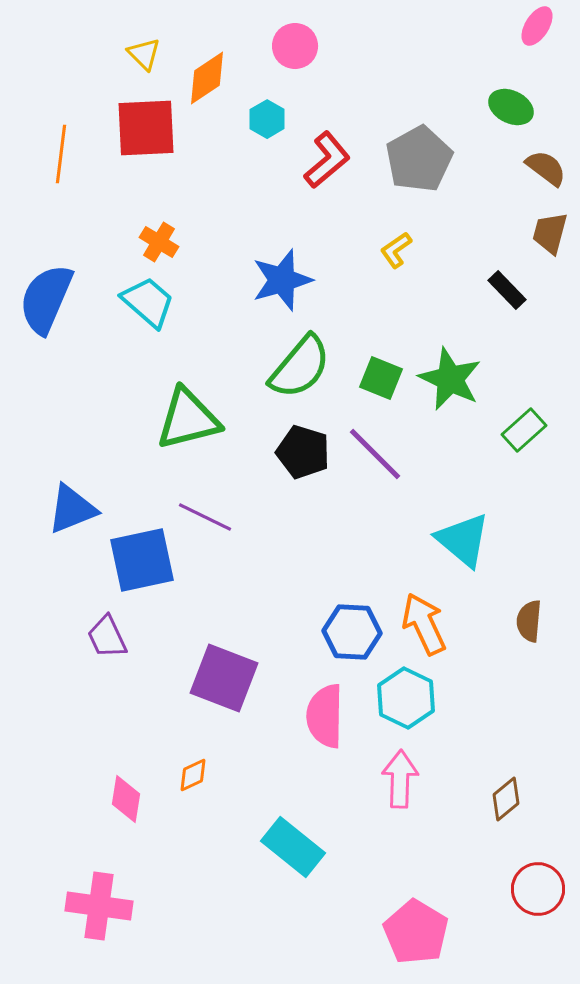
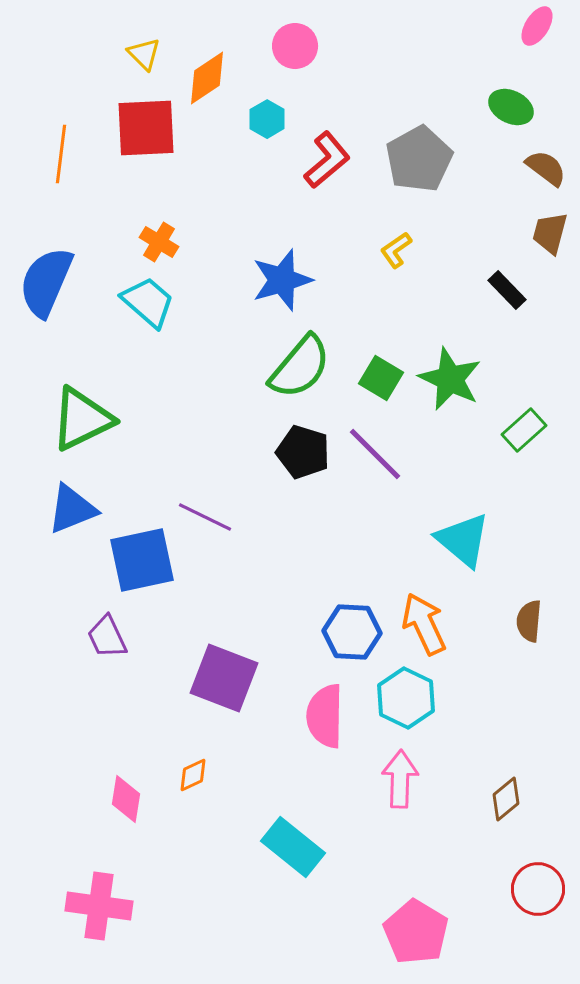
blue semicircle at (46, 299): moved 17 px up
green square at (381, 378): rotated 9 degrees clockwise
green triangle at (188, 419): moved 106 px left; rotated 12 degrees counterclockwise
